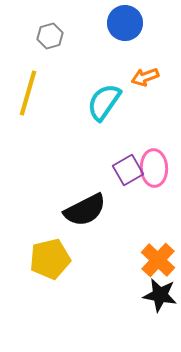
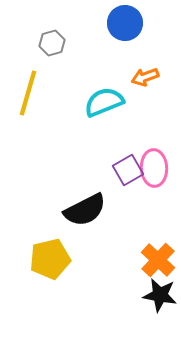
gray hexagon: moved 2 px right, 7 px down
cyan semicircle: rotated 33 degrees clockwise
